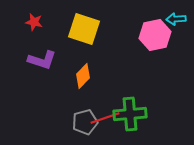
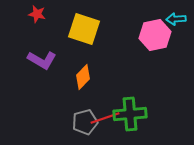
red star: moved 3 px right, 8 px up
purple L-shape: rotated 12 degrees clockwise
orange diamond: moved 1 px down
